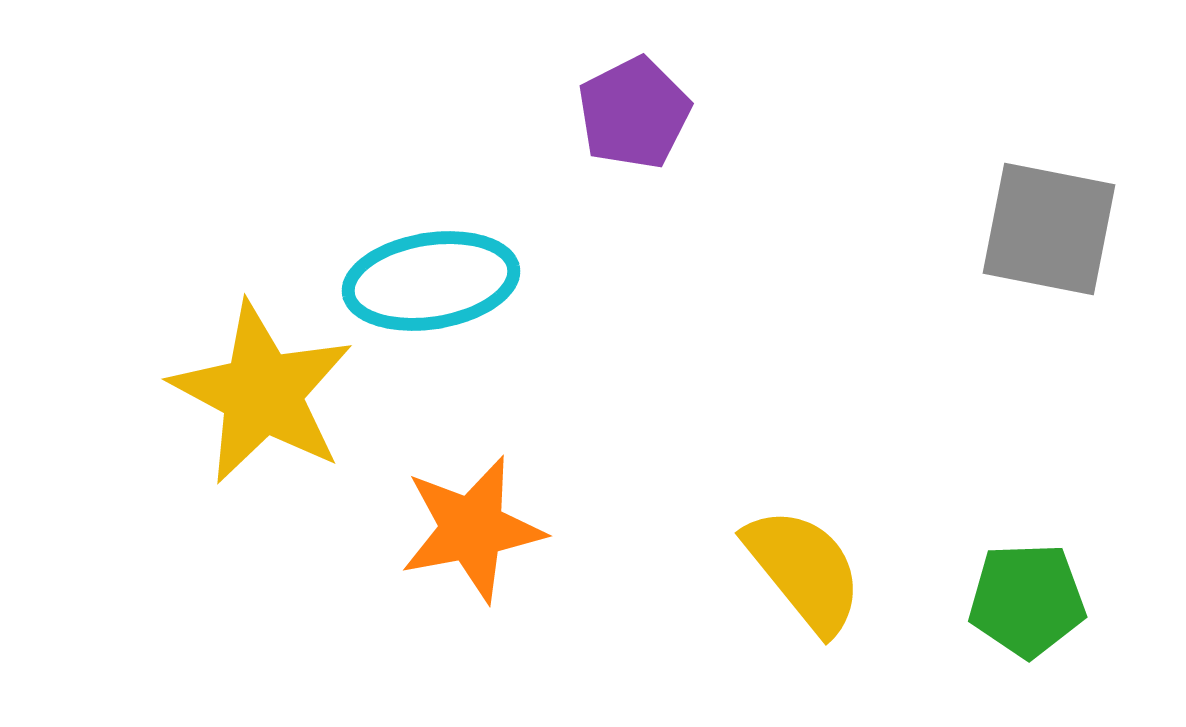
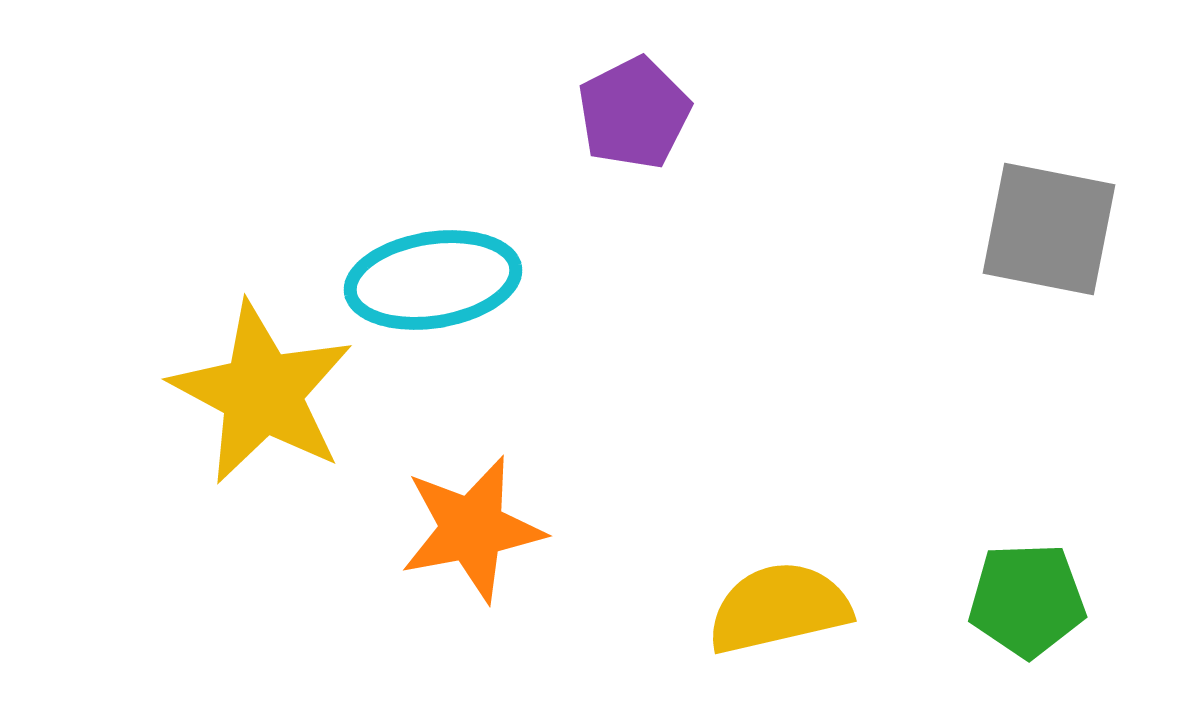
cyan ellipse: moved 2 px right, 1 px up
yellow semicircle: moved 25 px left, 38 px down; rotated 64 degrees counterclockwise
